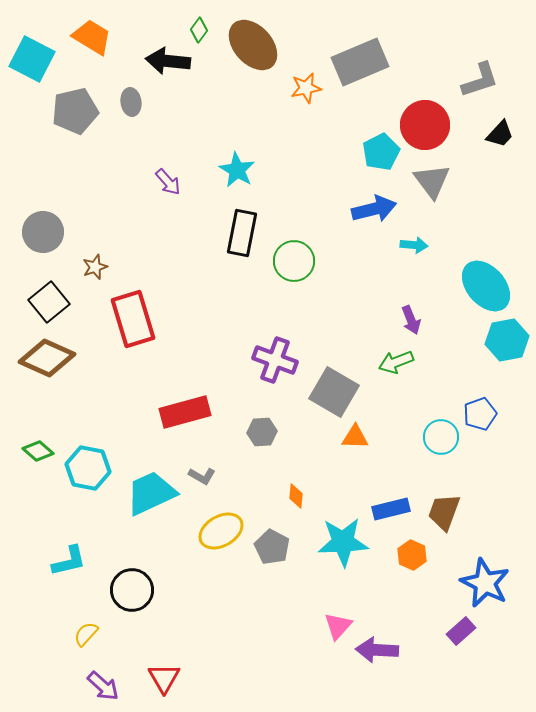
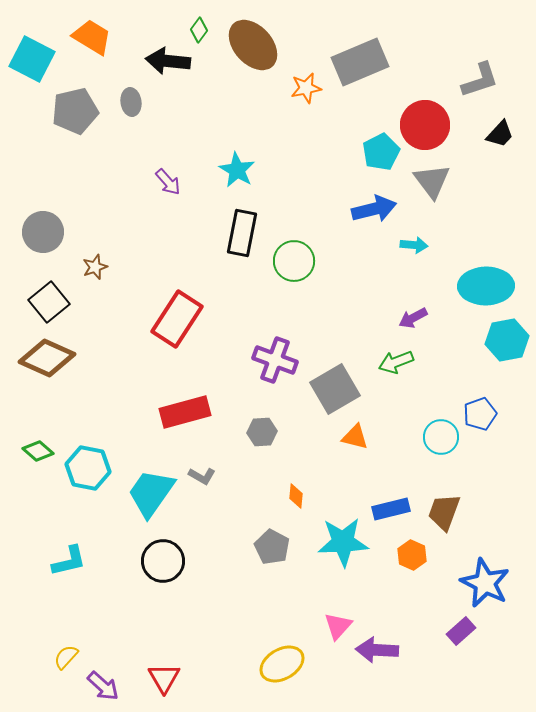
cyan ellipse at (486, 286): rotated 50 degrees counterclockwise
red rectangle at (133, 319): moved 44 px right; rotated 50 degrees clockwise
purple arrow at (411, 320): moved 2 px right, 2 px up; rotated 84 degrees clockwise
gray square at (334, 392): moved 1 px right, 3 px up; rotated 30 degrees clockwise
orange triangle at (355, 437): rotated 12 degrees clockwise
cyan trapezoid at (151, 493): rotated 30 degrees counterclockwise
yellow ellipse at (221, 531): moved 61 px right, 133 px down
black circle at (132, 590): moved 31 px right, 29 px up
yellow semicircle at (86, 634): moved 20 px left, 23 px down
